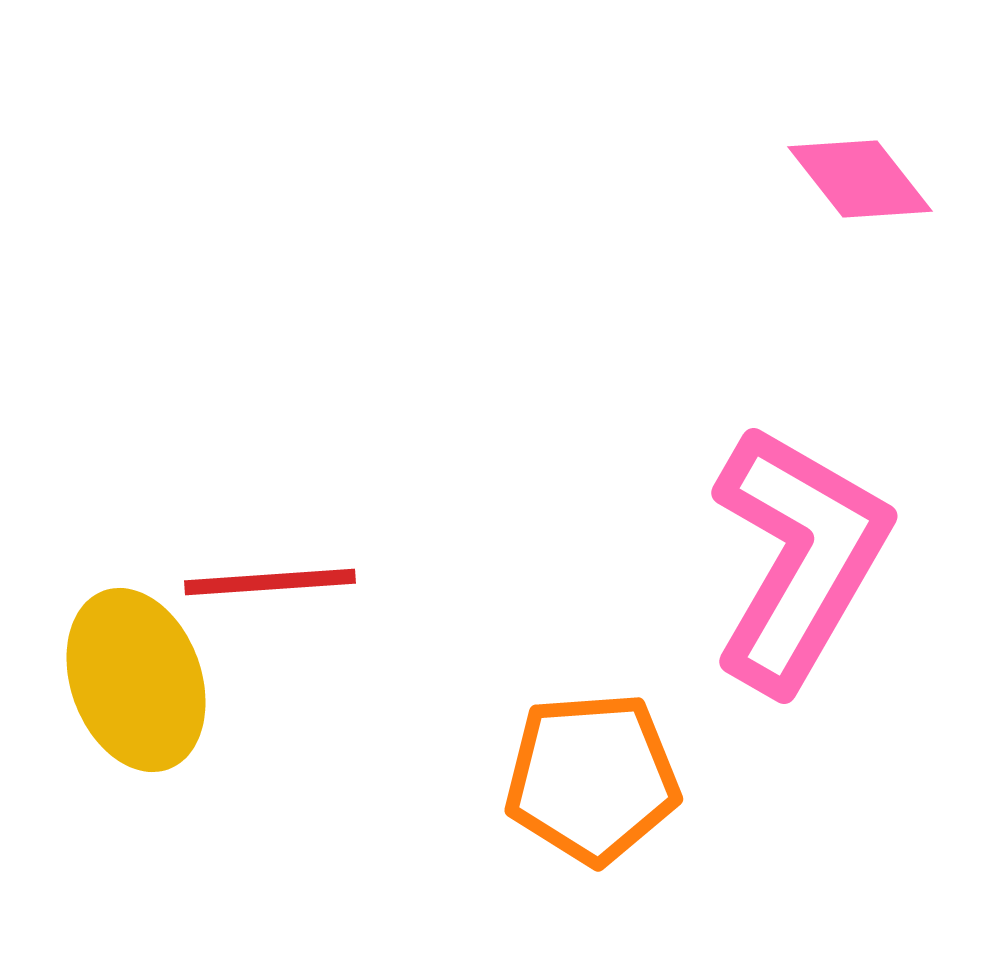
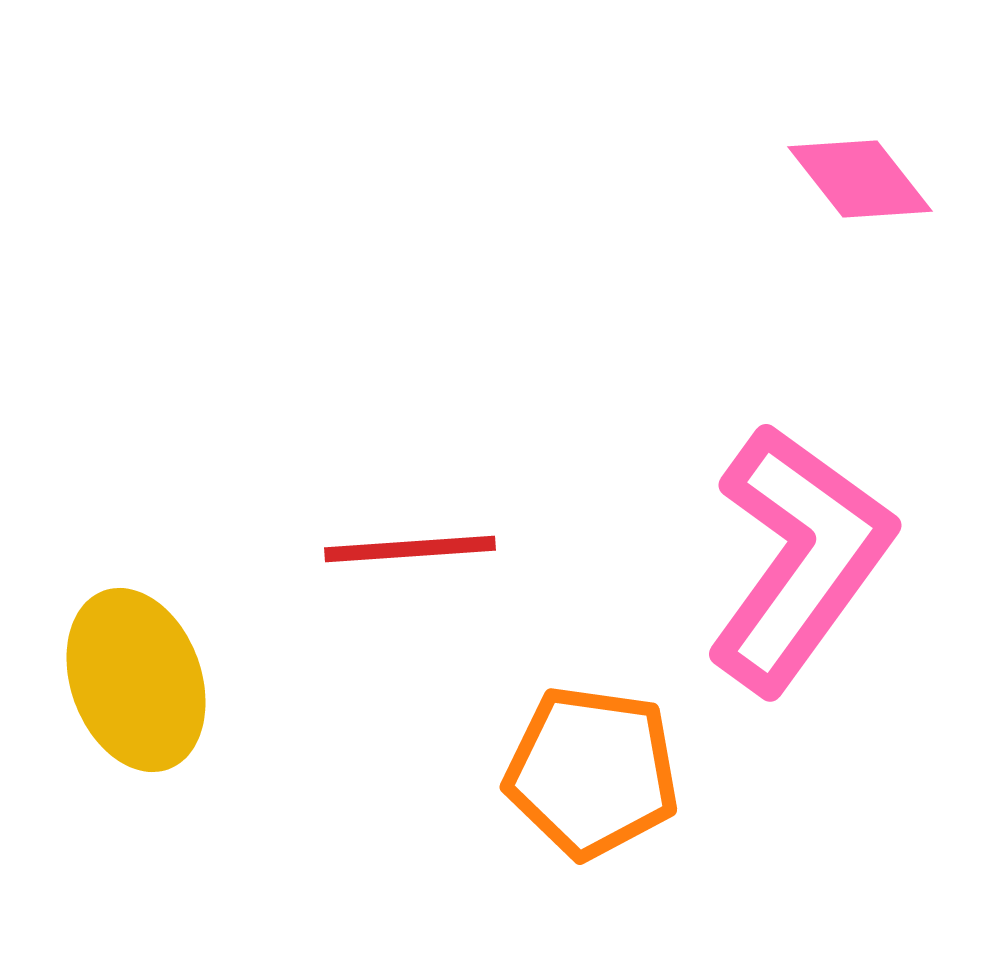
pink L-shape: rotated 6 degrees clockwise
red line: moved 140 px right, 33 px up
orange pentagon: moved 6 px up; rotated 12 degrees clockwise
